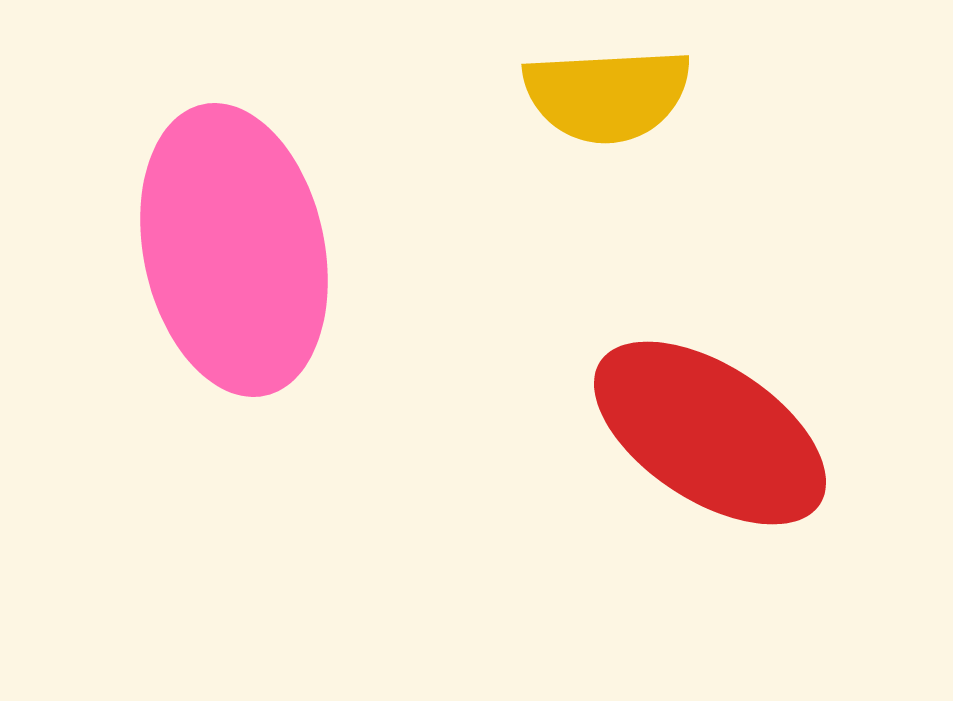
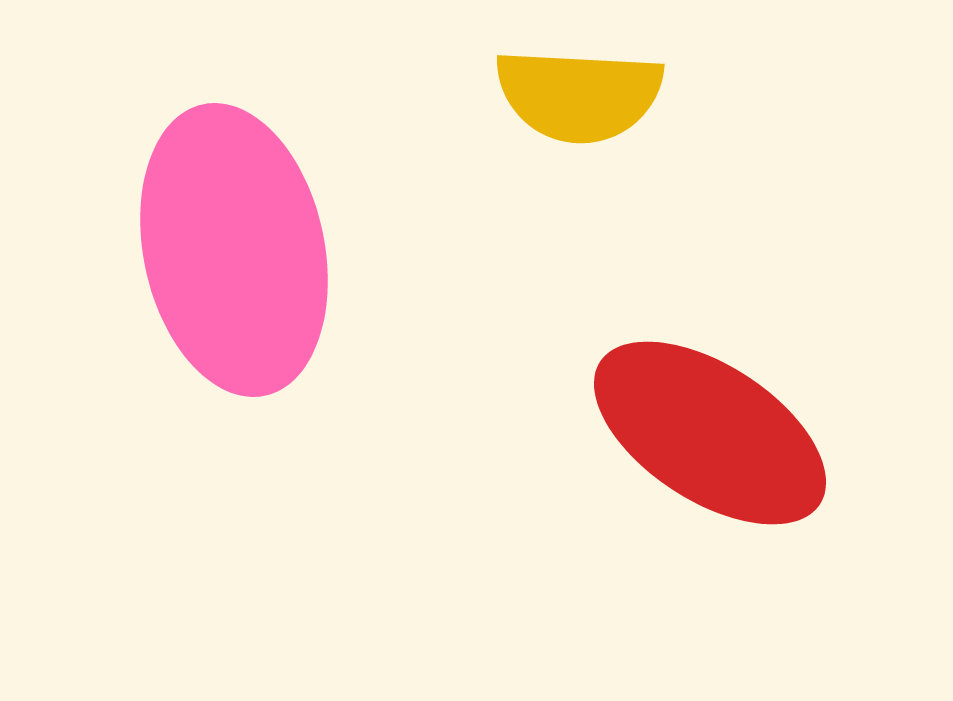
yellow semicircle: moved 28 px left; rotated 6 degrees clockwise
